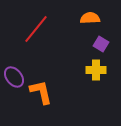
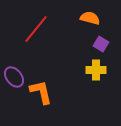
orange semicircle: rotated 18 degrees clockwise
